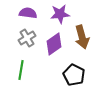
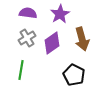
purple star: rotated 24 degrees counterclockwise
brown arrow: moved 2 px down
purple diamond: moved 2 px left, 1 px up
